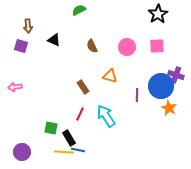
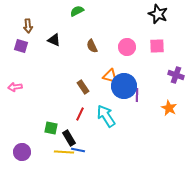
green semicircle: moved 2 px left, 1 px down
black star: rotated 18 degrees counterclockwise
blue circle: moved 37 px left
